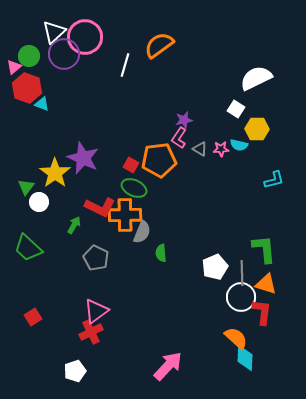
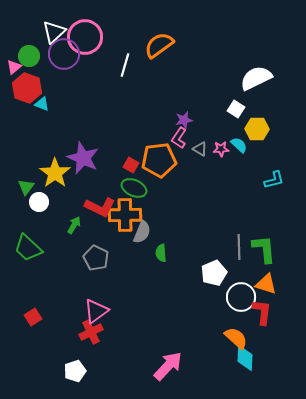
cyan semicircle at (239, 145): rotated 150 degrees counterclockwise
white pentagon at (215, 267): moved 1 px left, 6 px down
gray line at (242, 273): moved 3 px left, 26 px up
